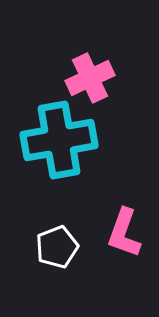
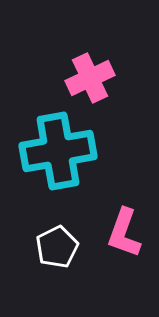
cyan cross: moved 1 px left, 11 px down
white pentagon: rotated 6 degrees counterclockwise
